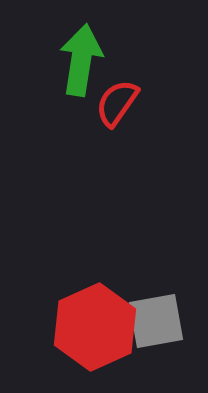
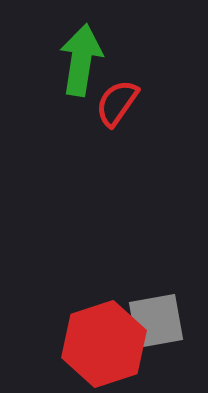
red hexagon: moved 9 px right, 17 px down; rotated 6 degrees clockwise
